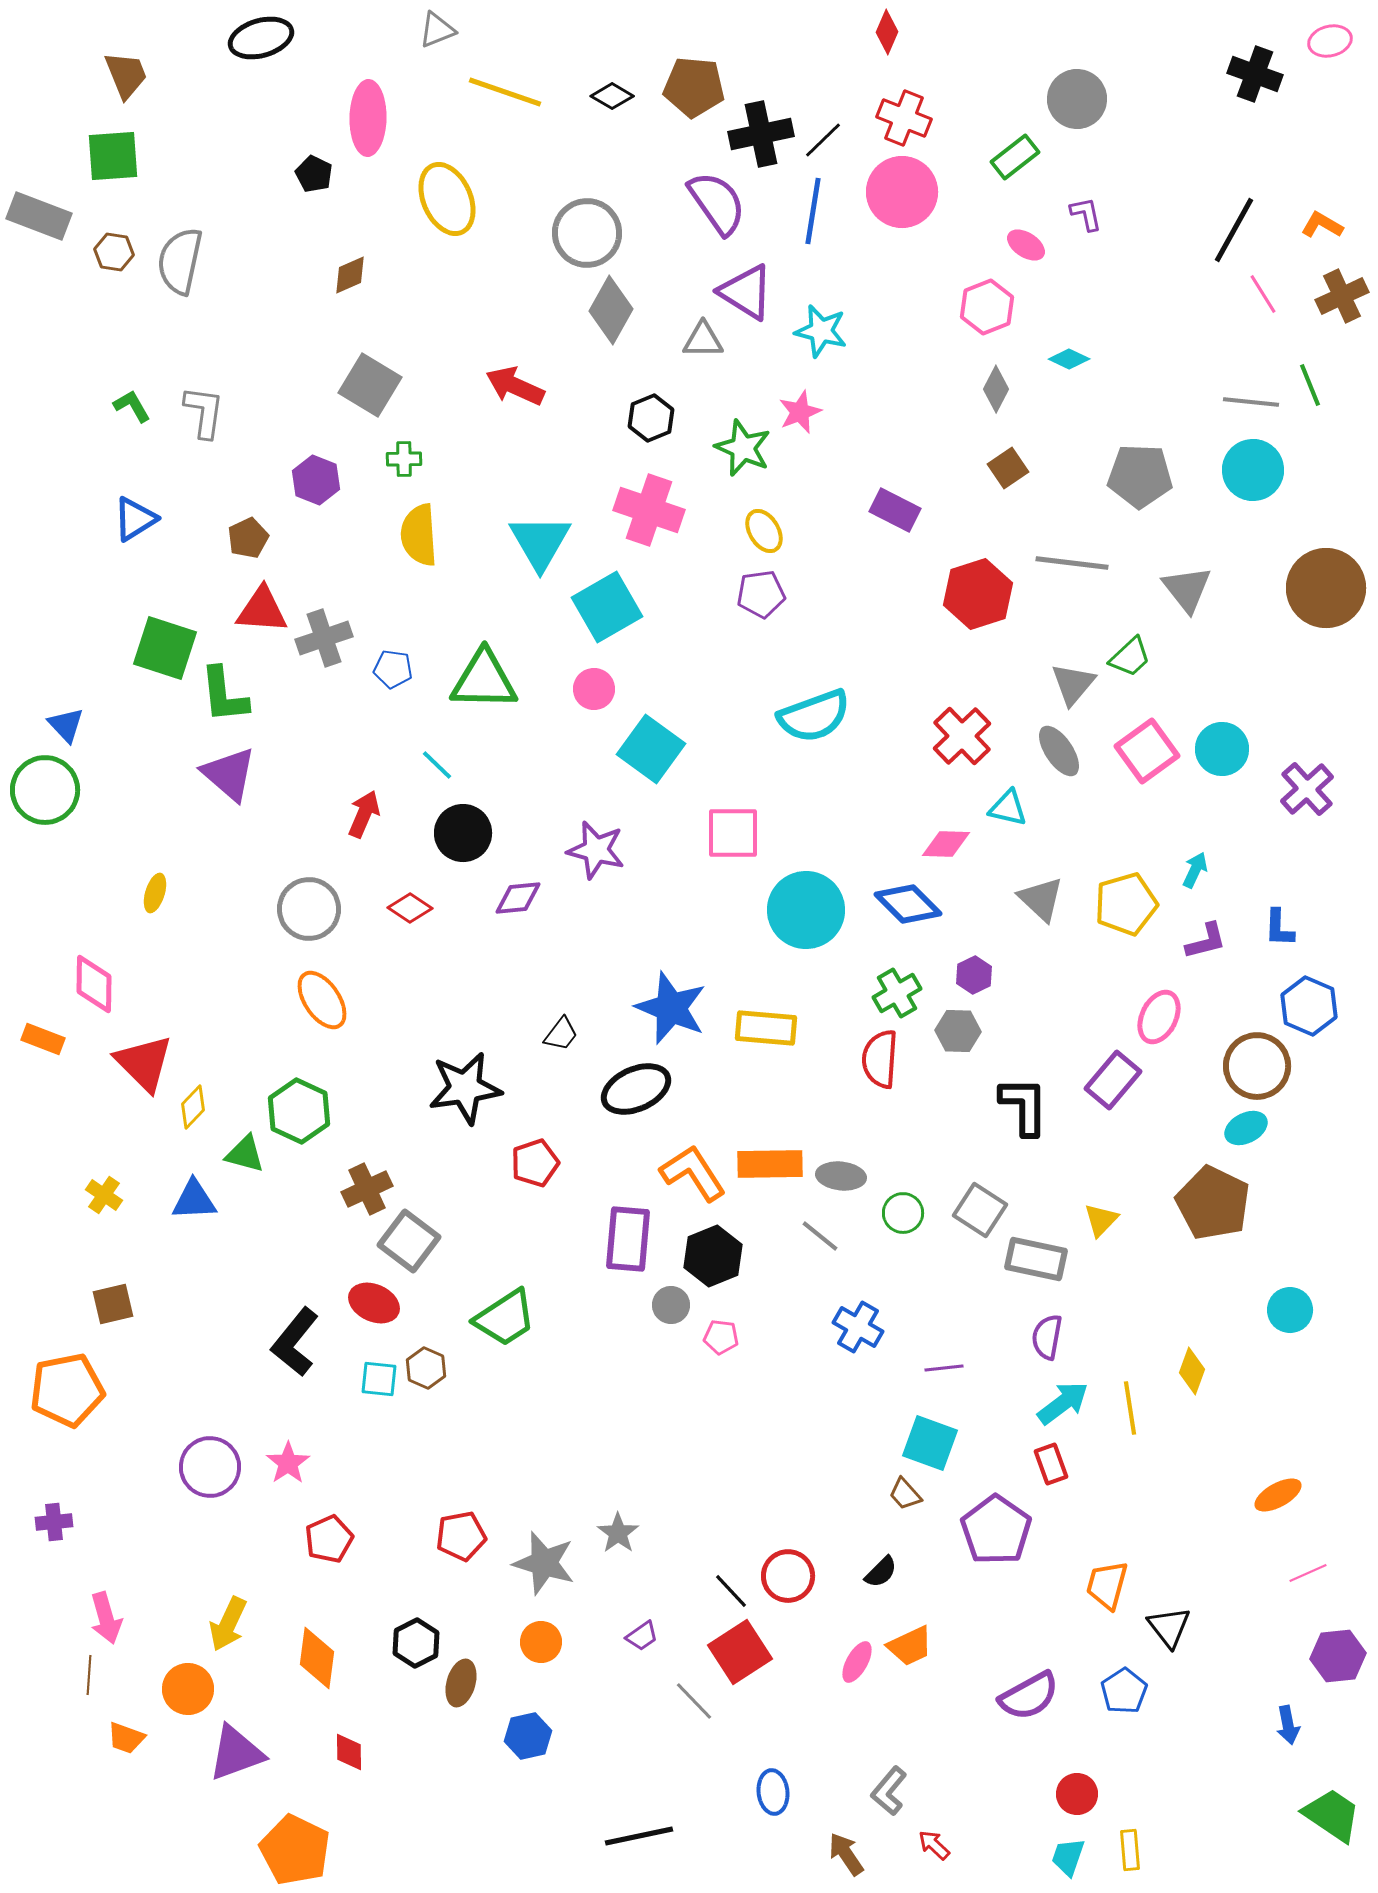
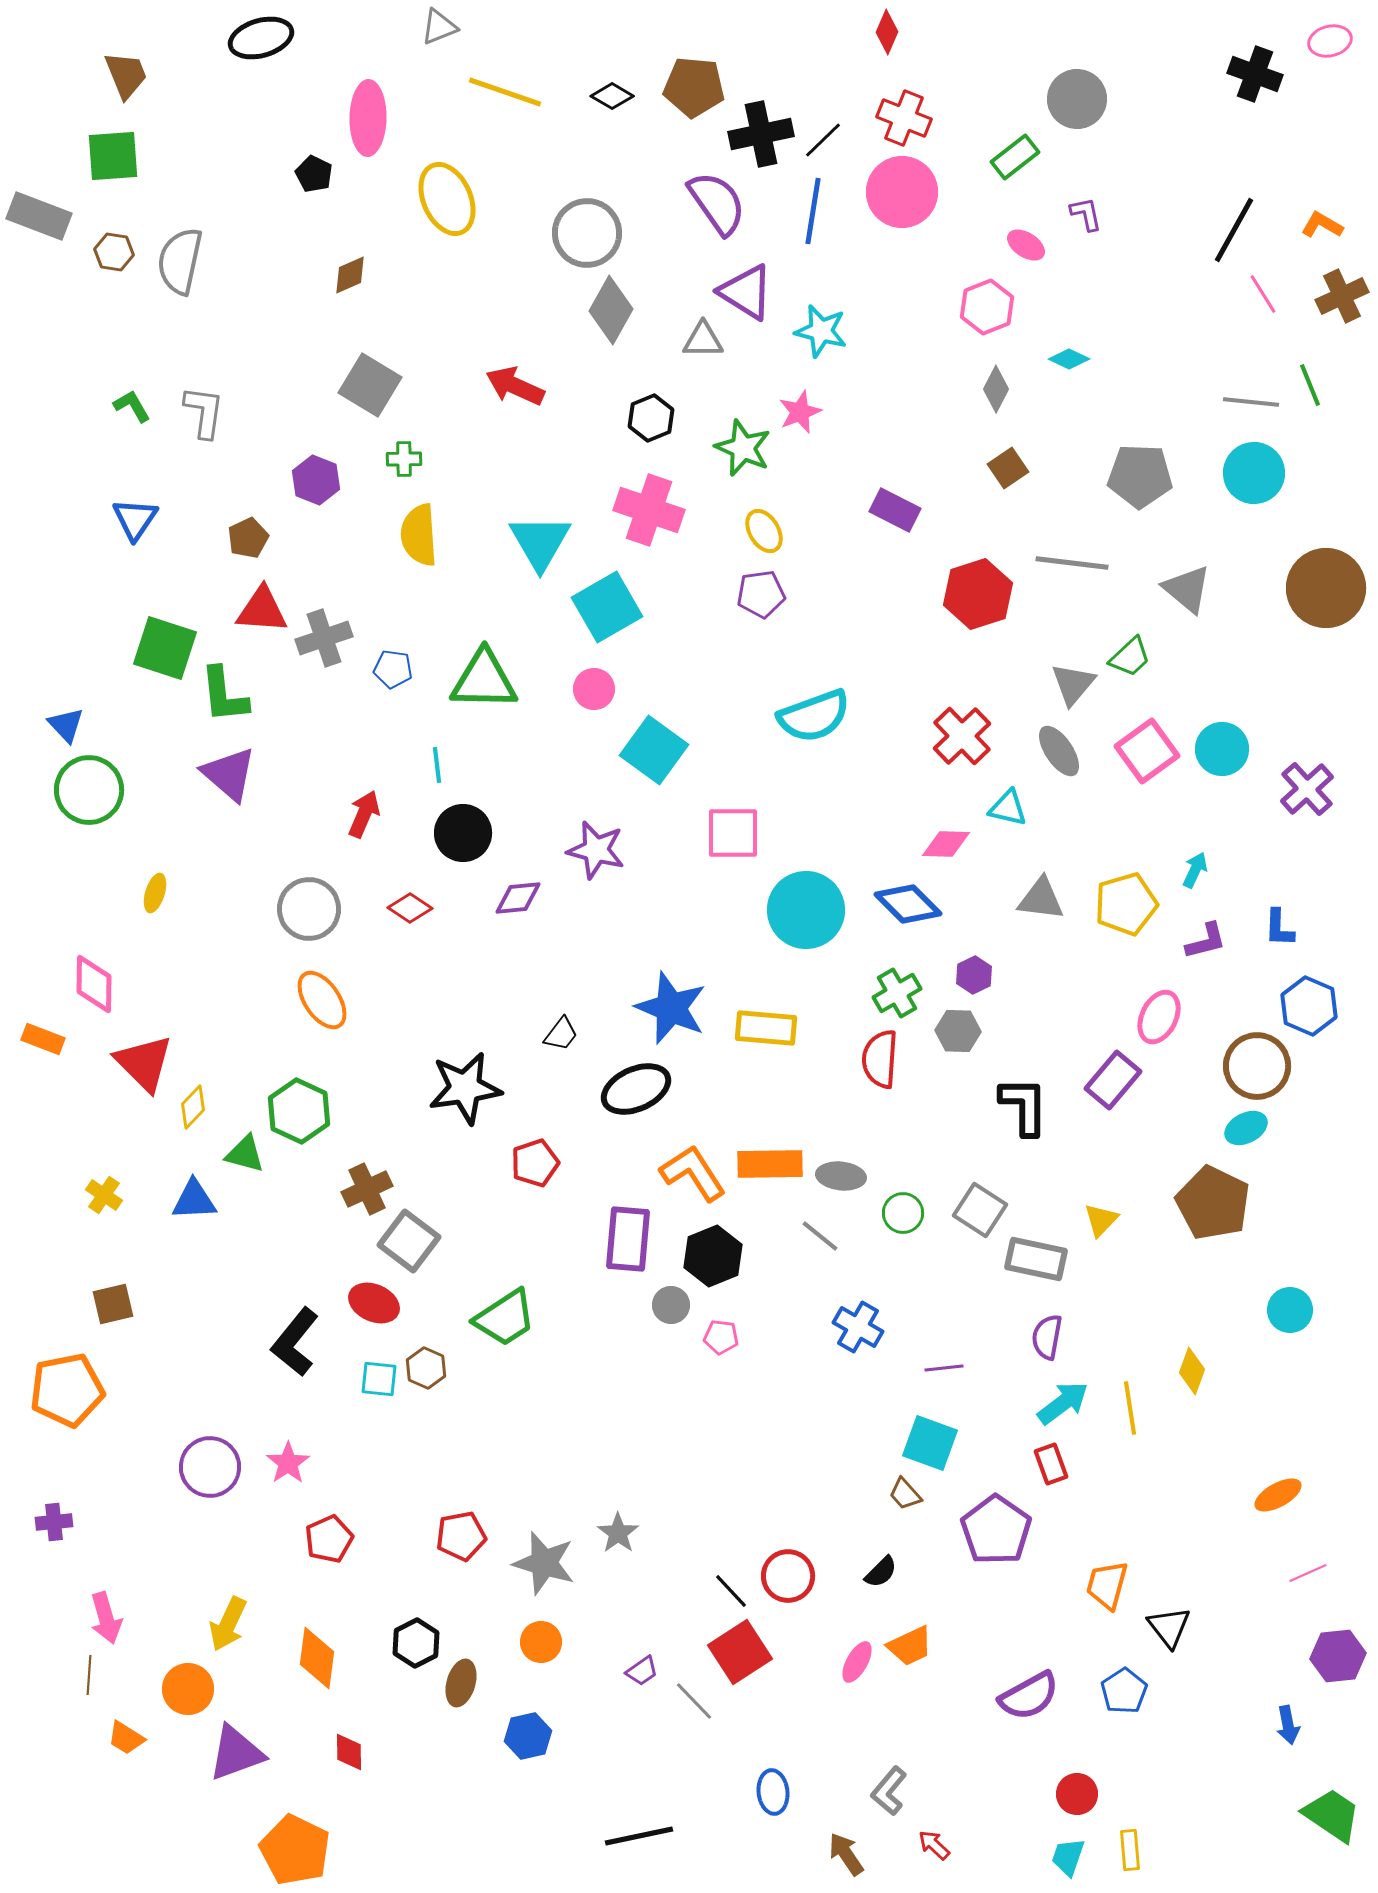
gray triangle at (437, 30): moved 2 px right, 3 px up
cyan circle at (1253, 470): moved 1 px right, 3 px down
blue triangle at (135, 519): rotated 24 degrees counterclockwise
gray triangle at (1187, 589): rotated 12 degrees counterclockwise
cyan square at (651, 749): moved 3 px right, 1 px down
cyan line at (437, 765): rotated 39 degrees clockwise
green circle at (45, 790): moved 44 px right
gray triangle at (1041, 899): rotated 36 degrees counterclockwise
purple trapezoid at (642, 1636): moved 35 px down
orange trapezoid at (126, 1738): rotated 12 degrees clockwise
